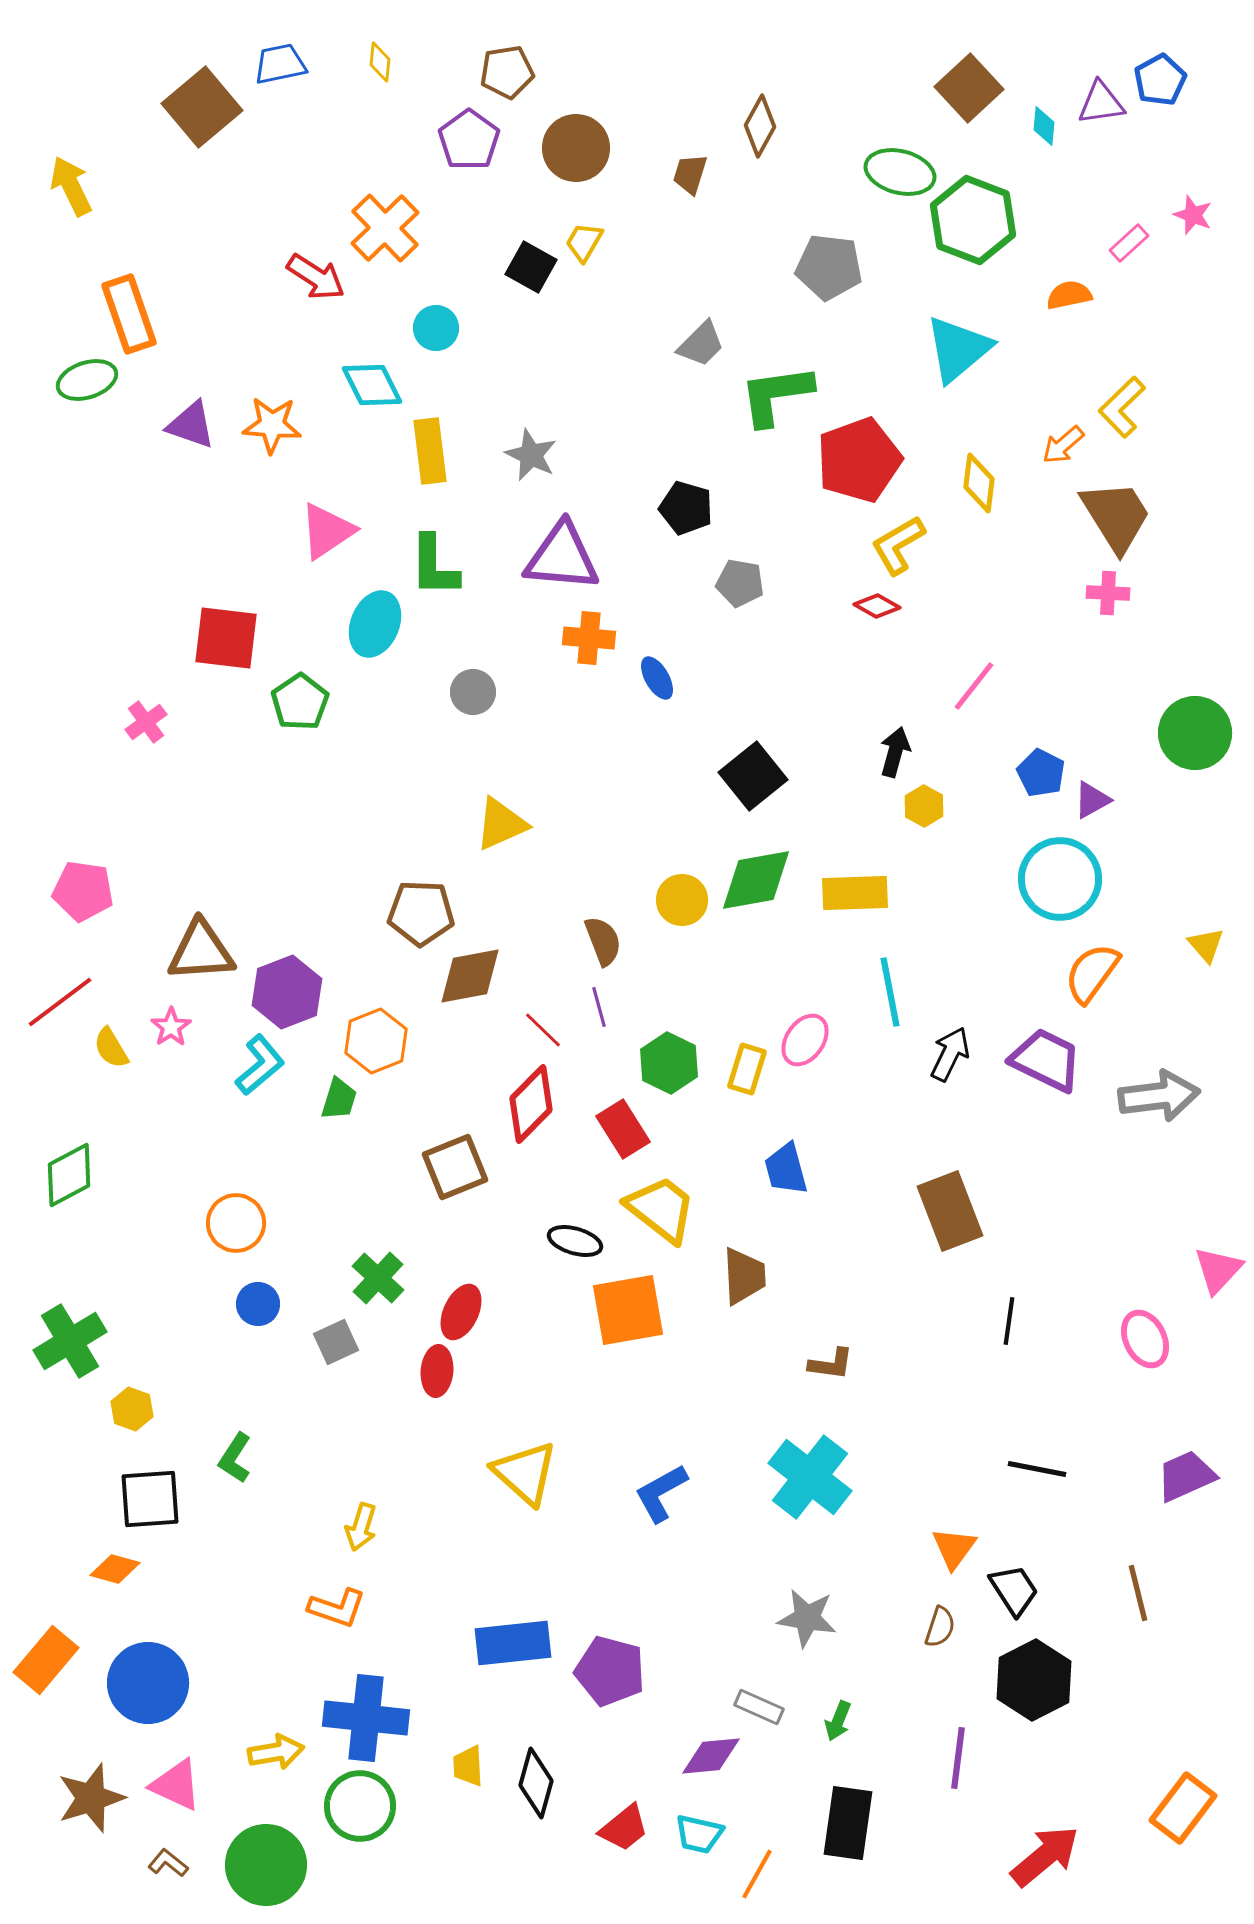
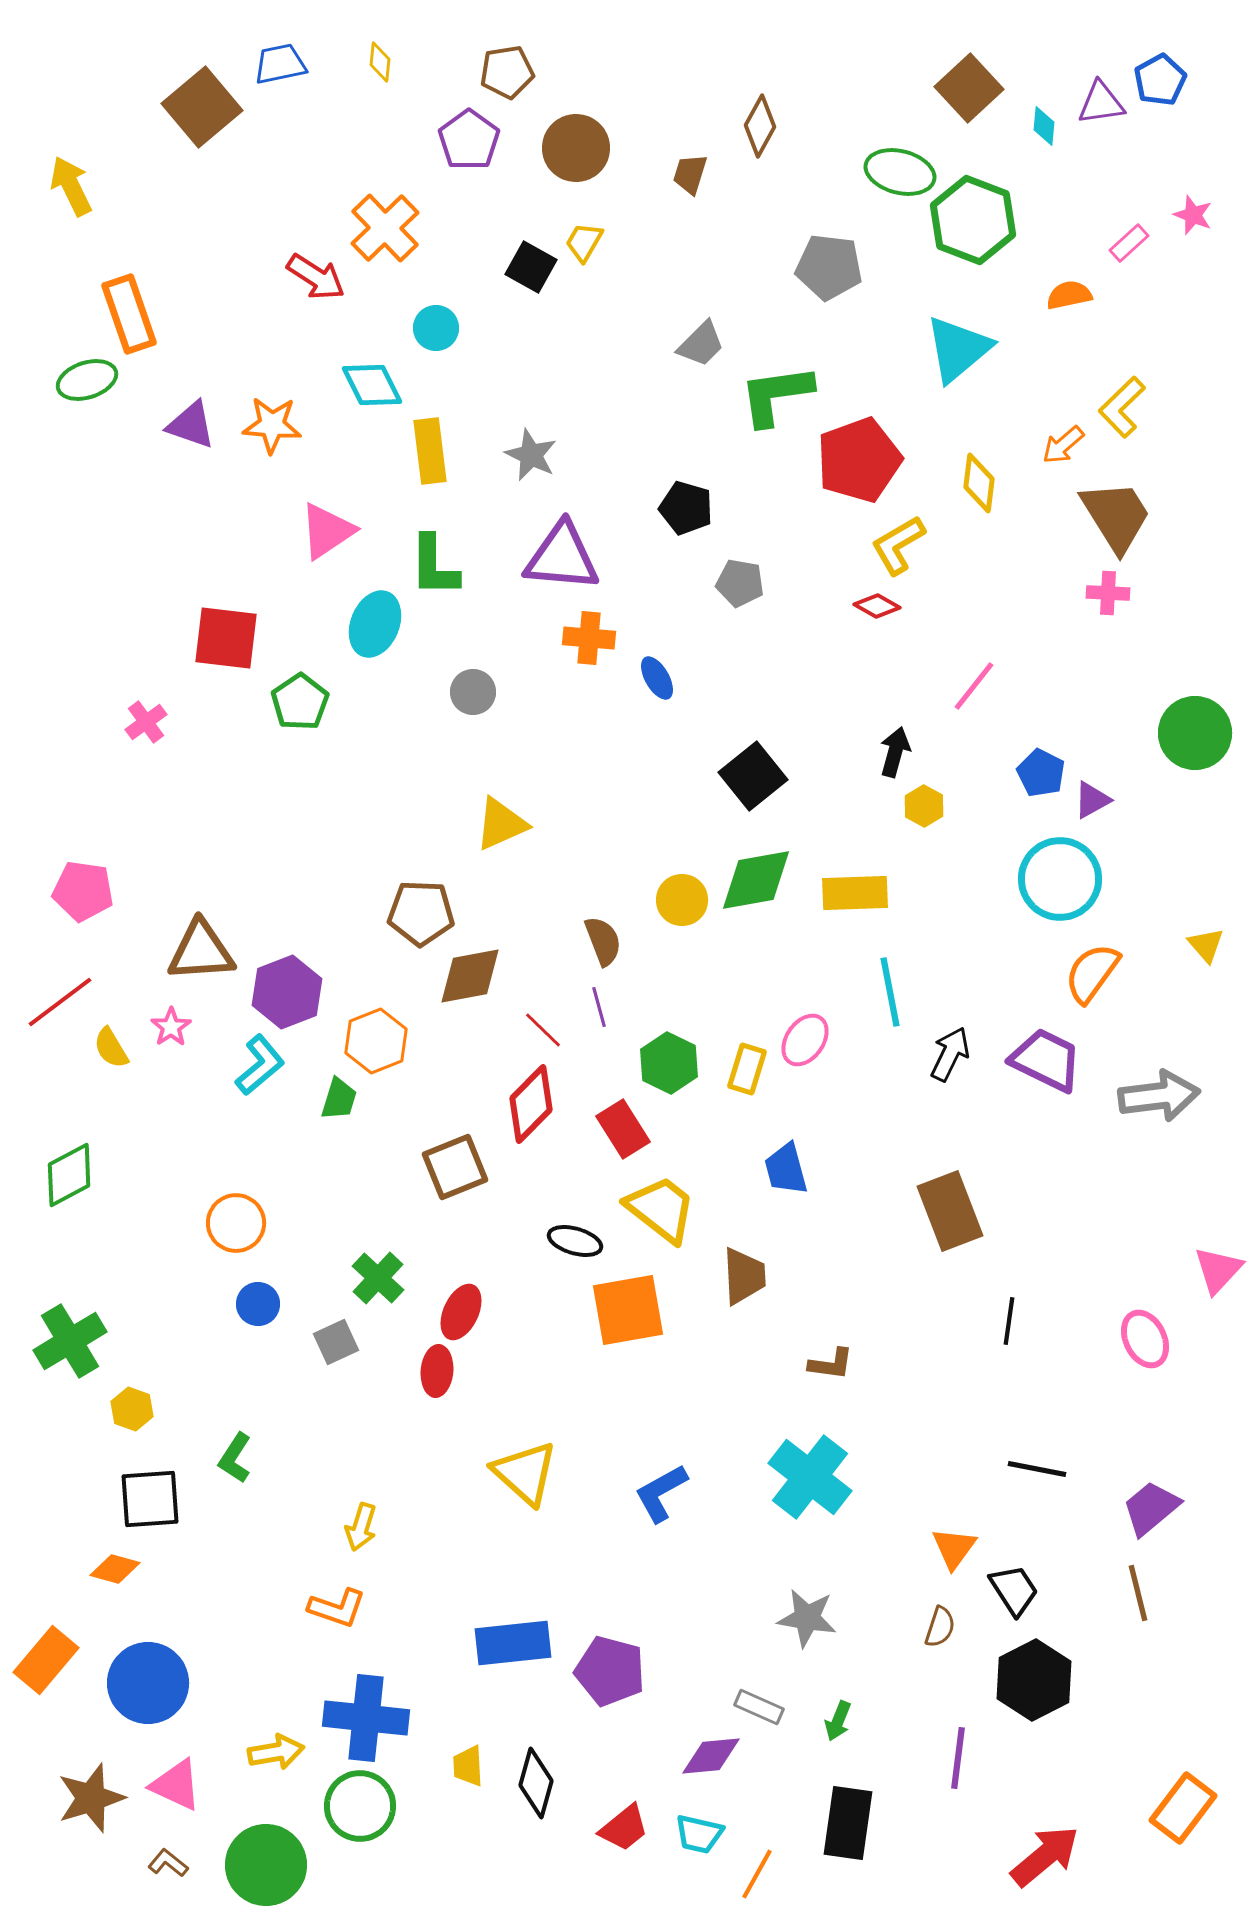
purple trapezoid at (1186, 1476): moved 35 px left, 32 px down; rotated 16 degrees counterclockwise
